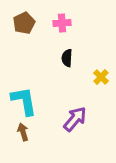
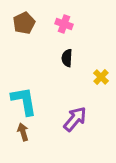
pink cross: moved 2 px right, 1 px down; rotated 24 degrees clockwise
